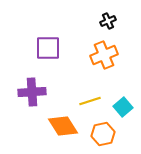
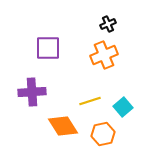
black cross: moved 3 px down
